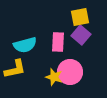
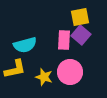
pink rectangle: moved 6 px right, 2 px up
yellow star: moved 10 px left
